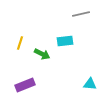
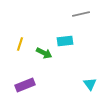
yellow line: moved 1 px down
green arrow: moved 2 px right, 1 px up
cyan triangle: rotated 48 degrees clockwise
